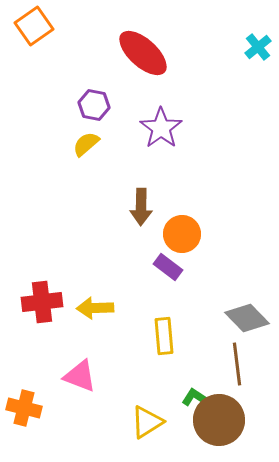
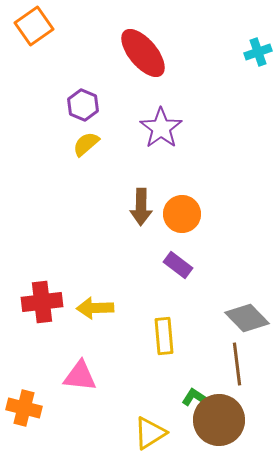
cyan cross: moved 5 px down; rotated 20 degrees clockwise
red ellipse: rotated 8 degrees clockwise
purple hexagon: moved 11 px left; rotated 12 degrees clockwise
orange circle: moved 20 px up
purple rectangle: moved 10 px right, 2 px up
pink triangle: rotated 15 degrees counterclockwise
yellow triangle: moved 3 px right, 11 px down
